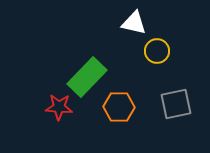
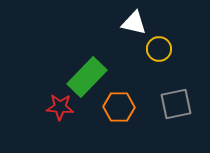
yellow circle: moved 2 px right, 2 px up
red star: moved 1 px right
